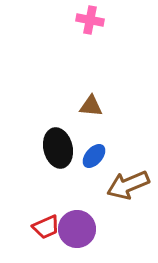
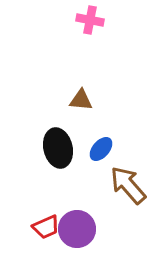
brown triangle: moved 10 px left, 6 px up
blue ellipse: moved 7 px right, 7 px up
brown arrow: rotated 72 degrees clockwise
